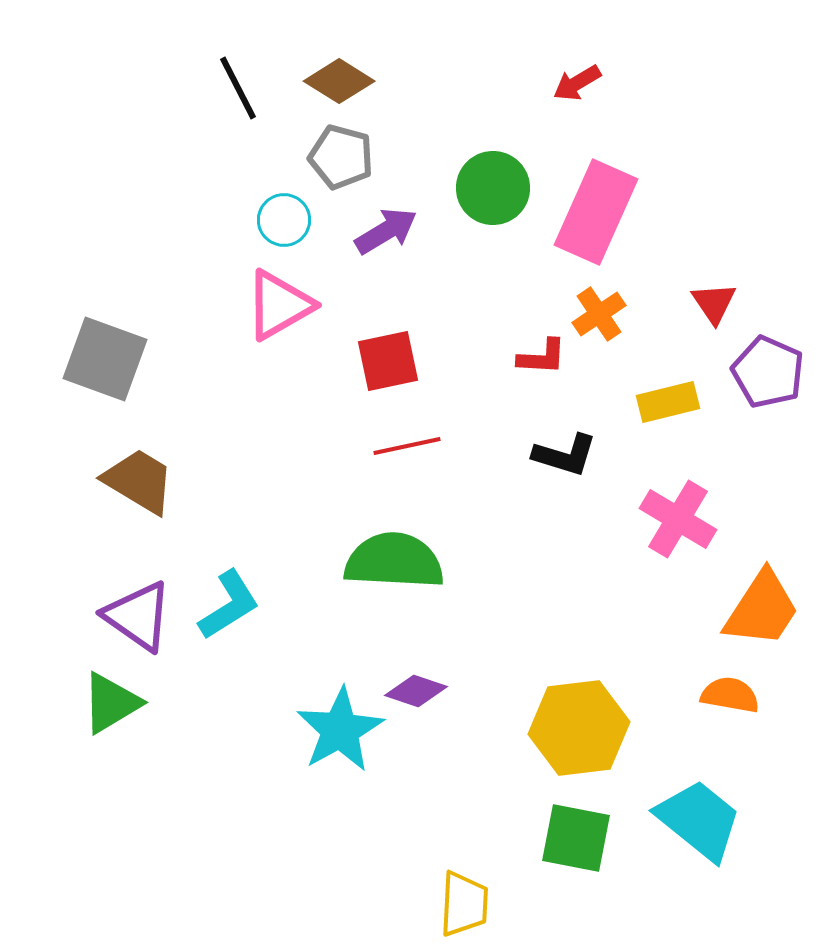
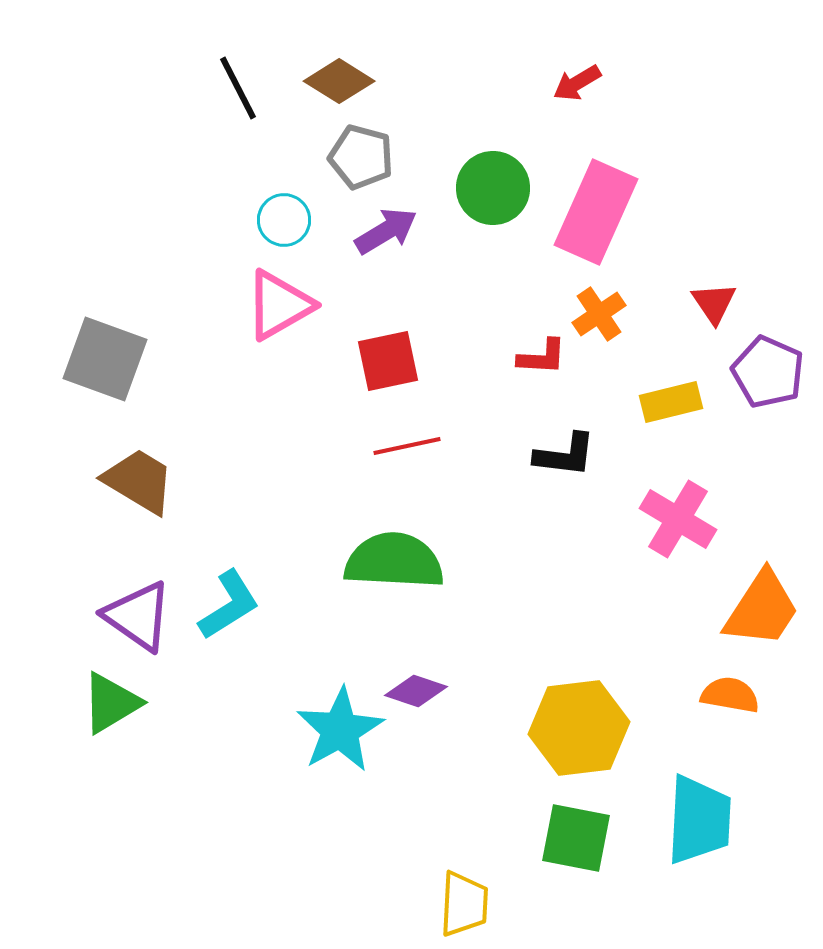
gray pentagon: moved 20 px right
yellow rectangle: moved 3 px right
black L-shape: rotated 10 degrees counterclockwise
cyan trapezoid: rotated 54 degrees clockwise
